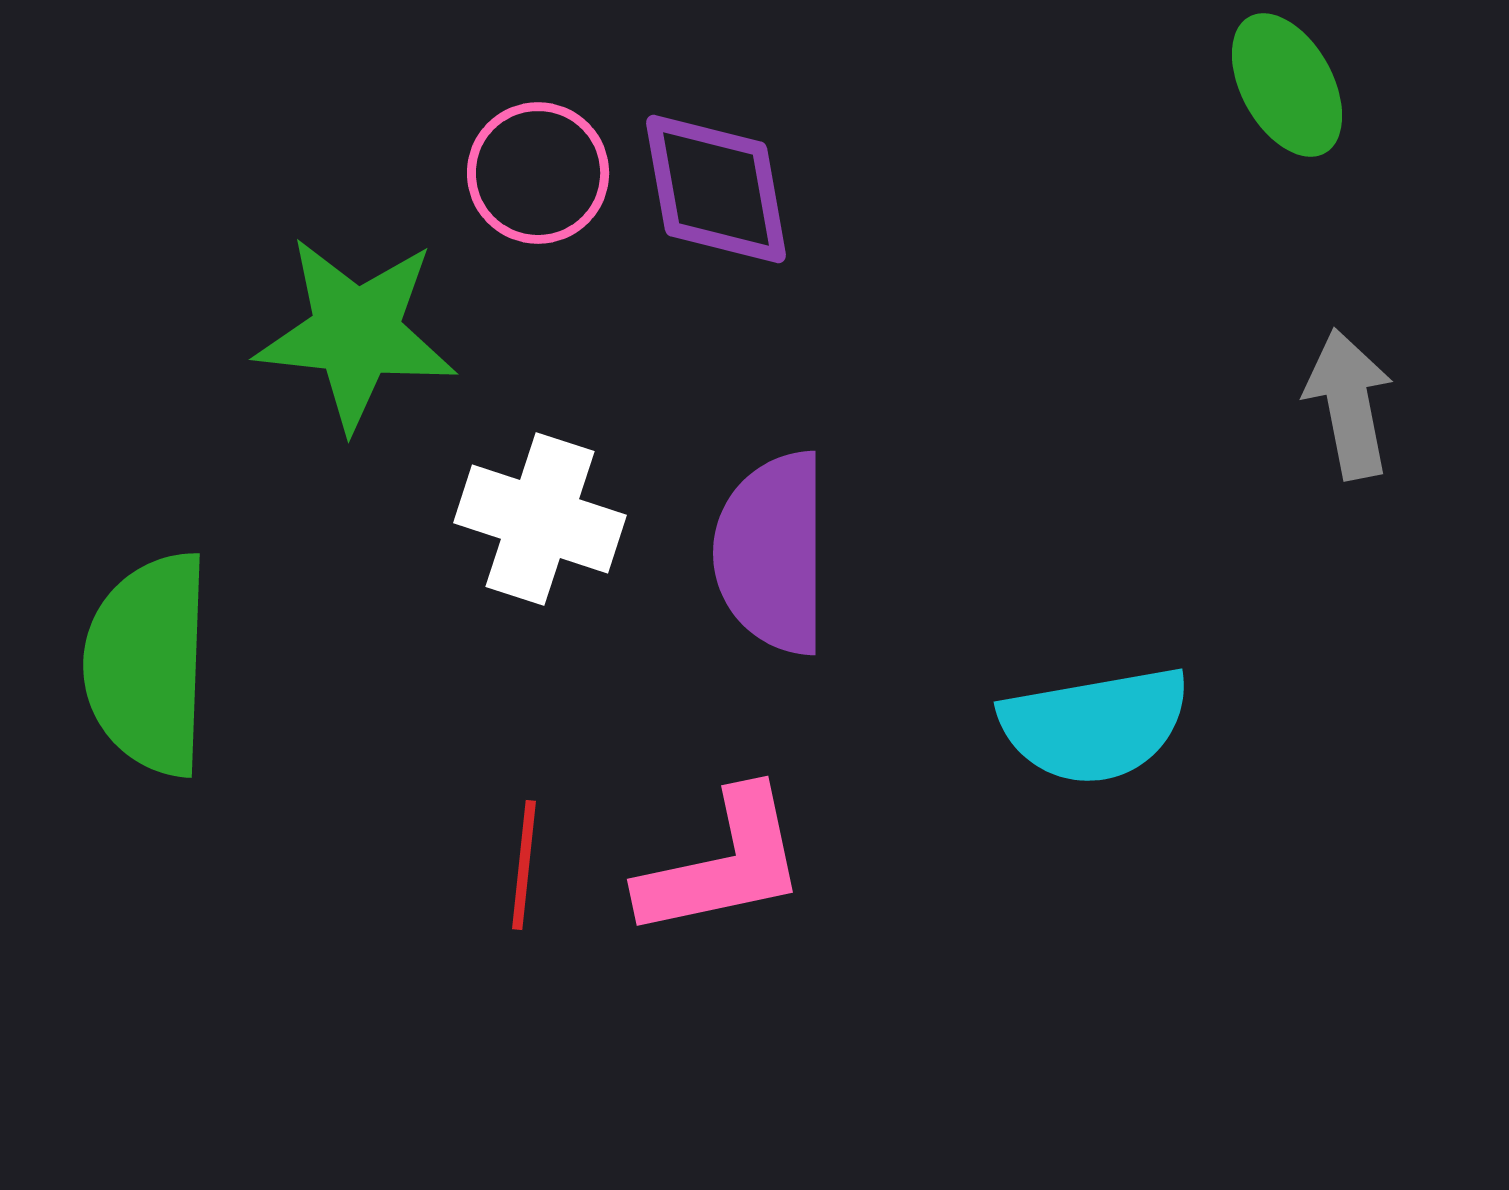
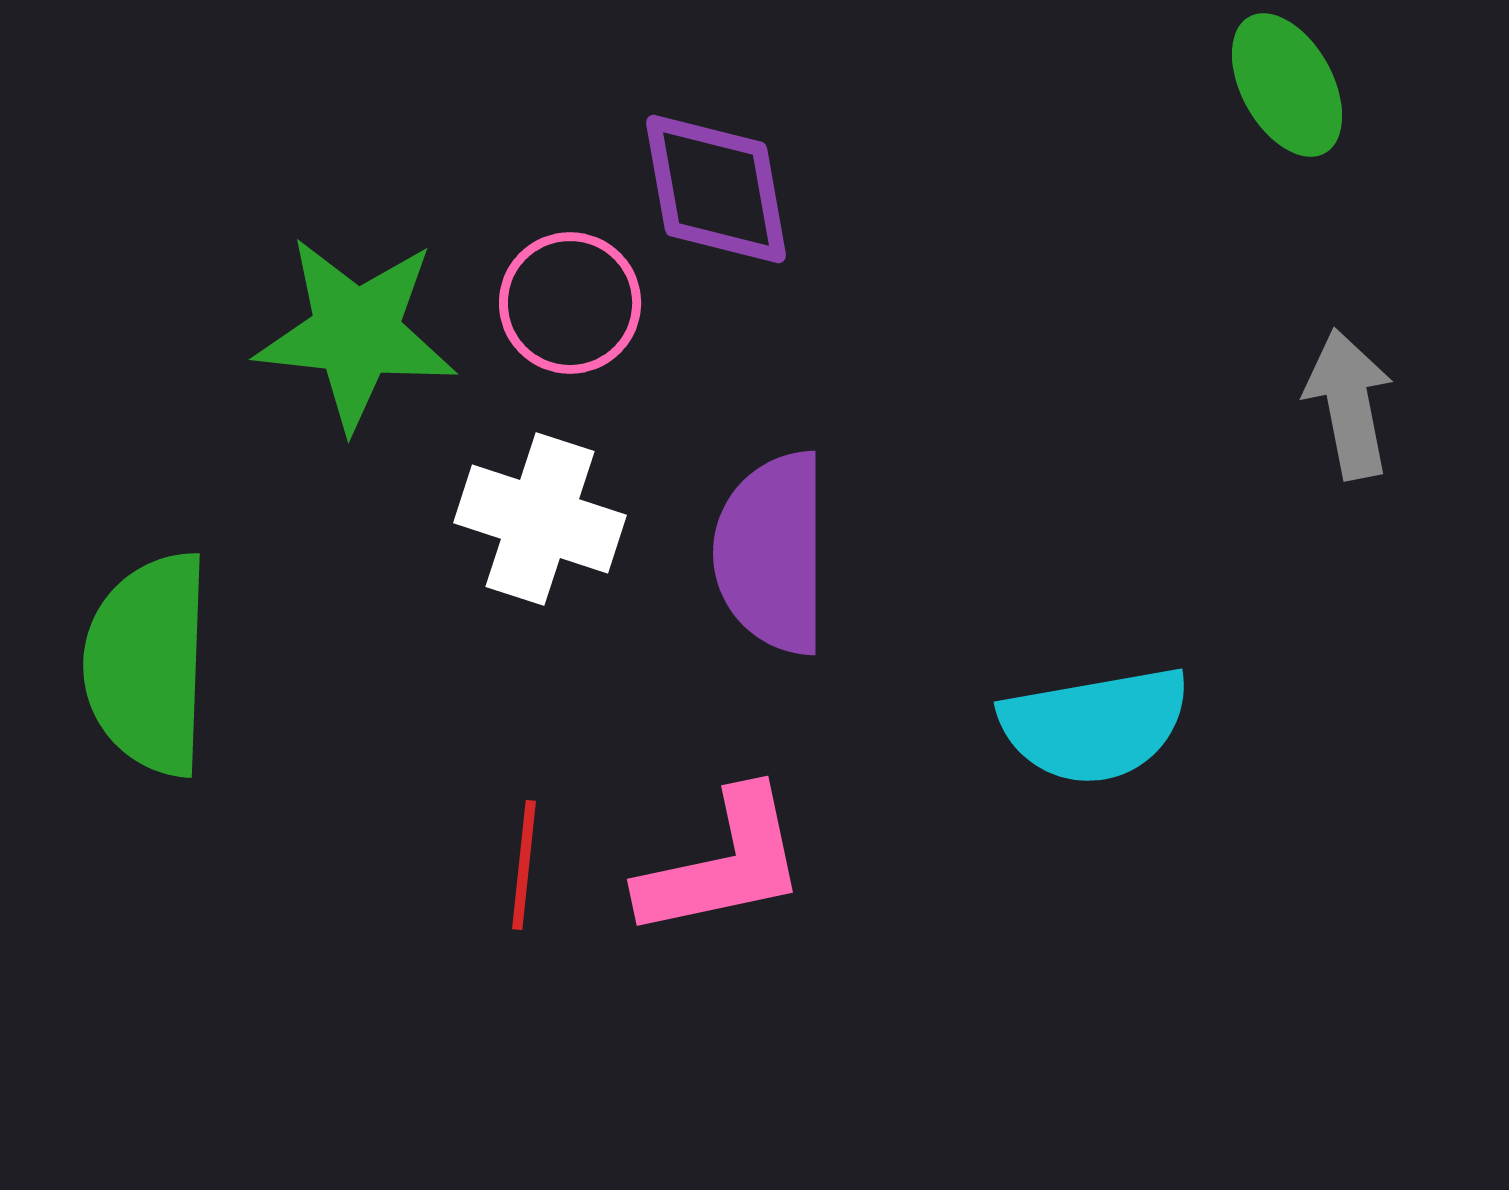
pink circle: moved 32 px right, 130 px down
